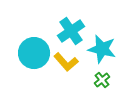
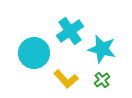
cyan cross: moved 1 px left
yellow L-shape: moved 17 px down
